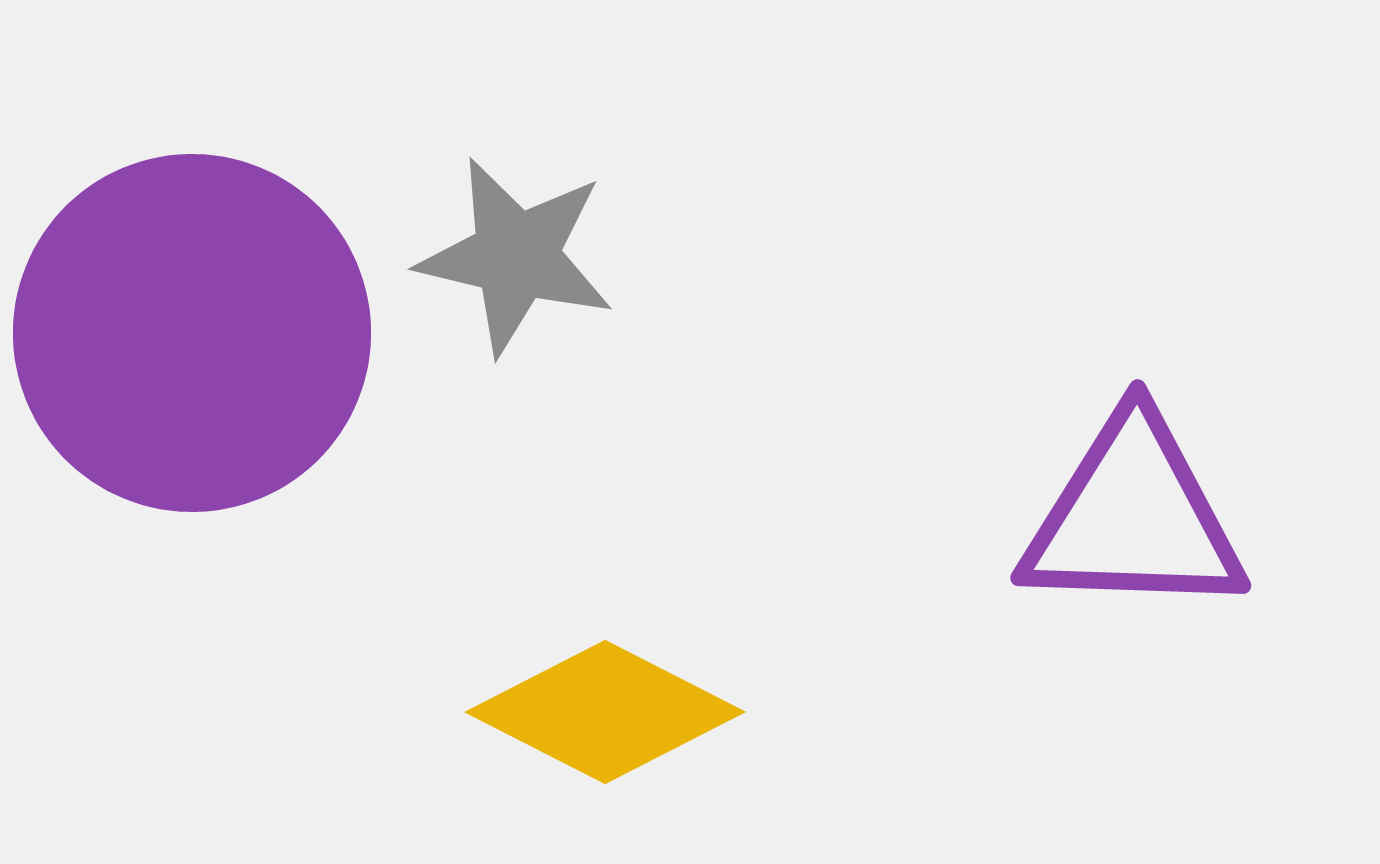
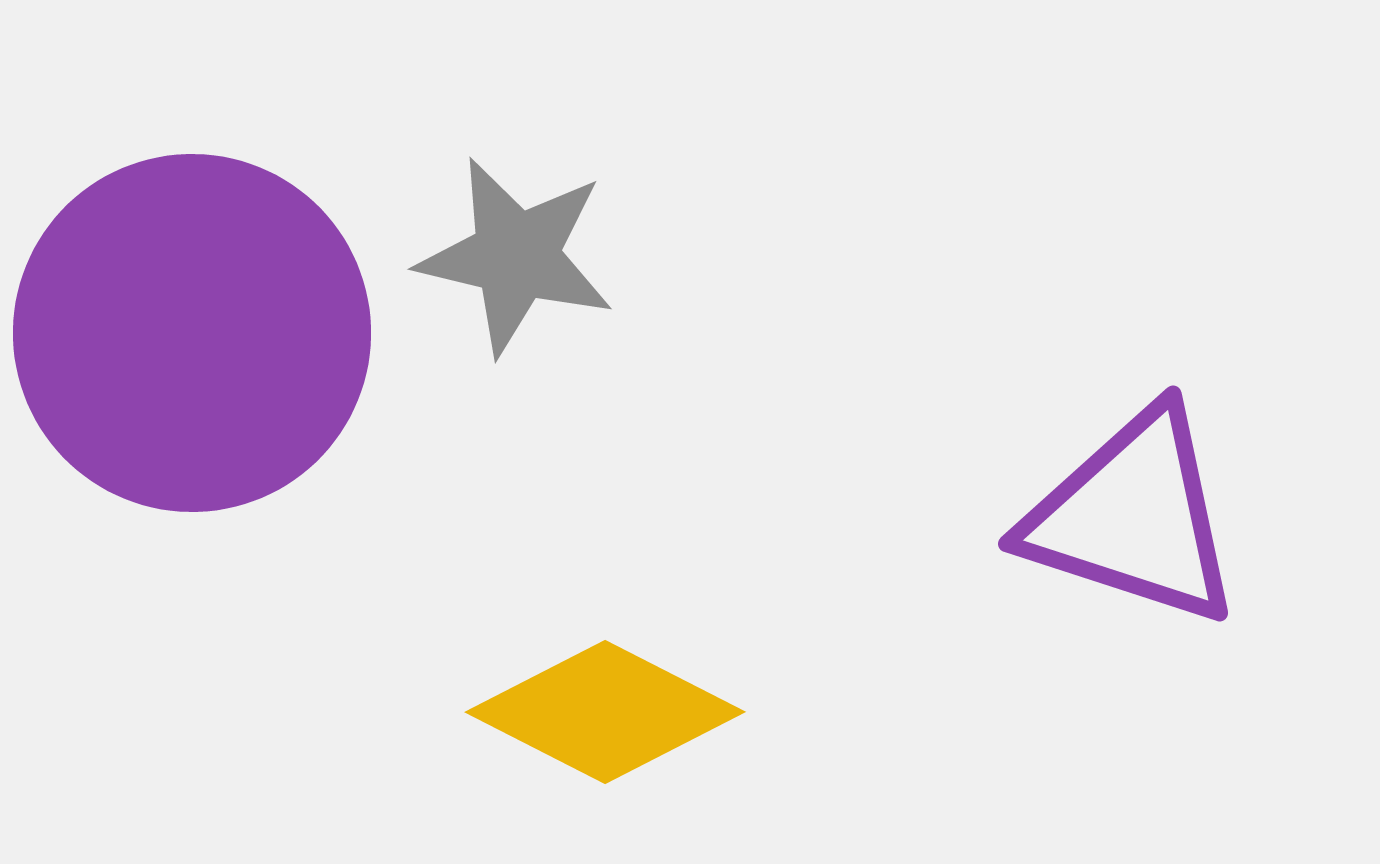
purple triangle: rotated 16 degrees clockwise
